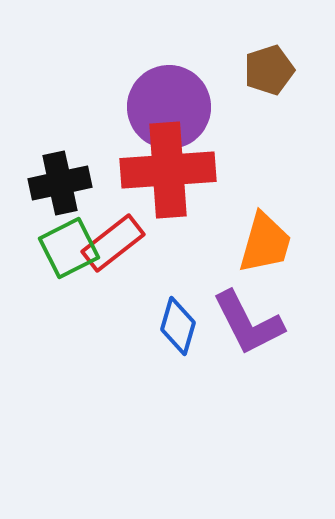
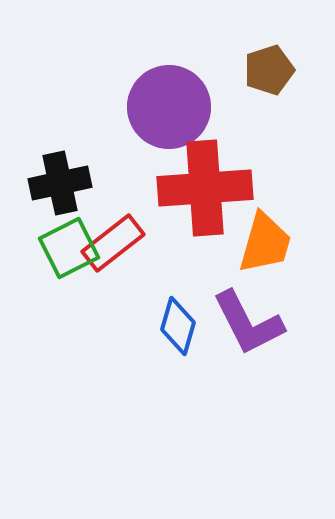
red cross: moved 37 px right, 18 px down
